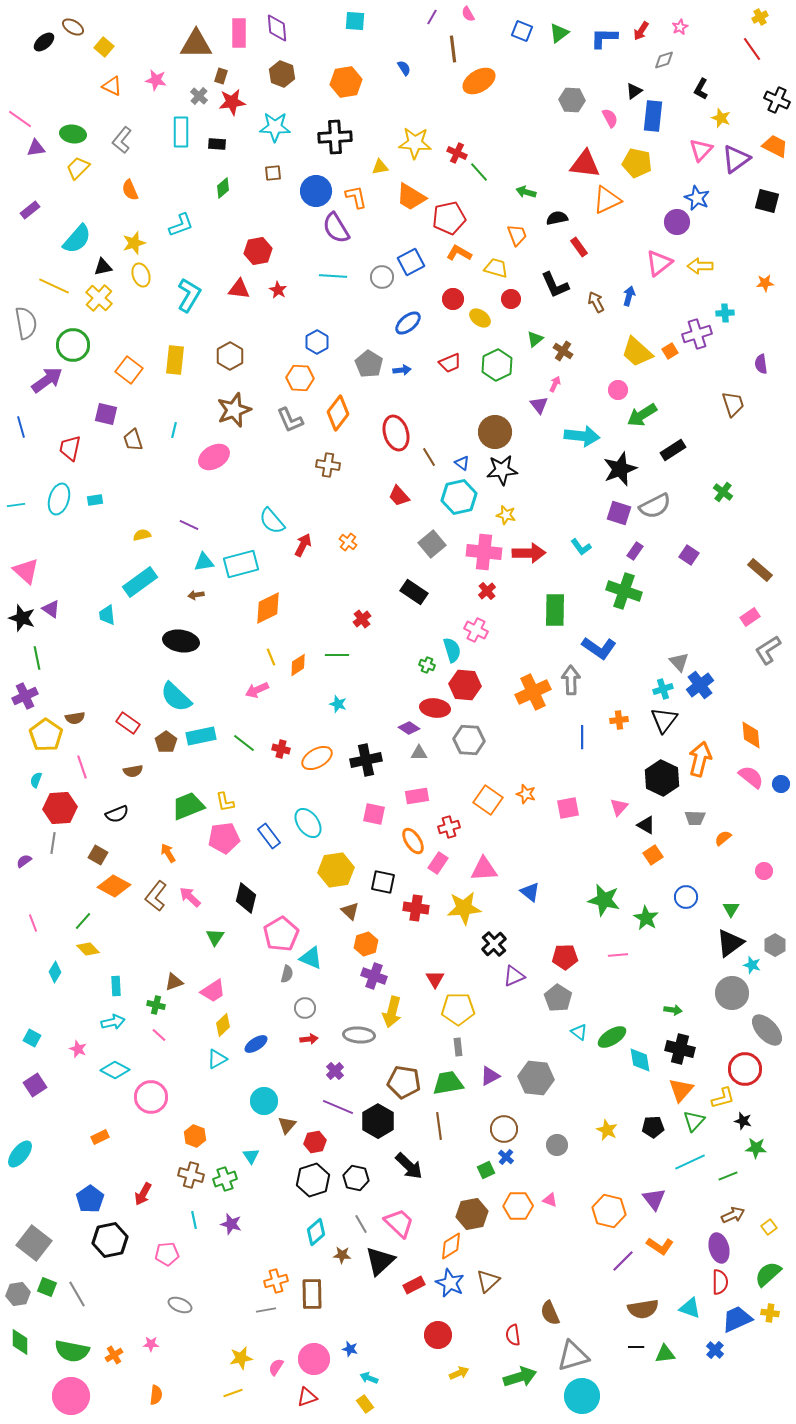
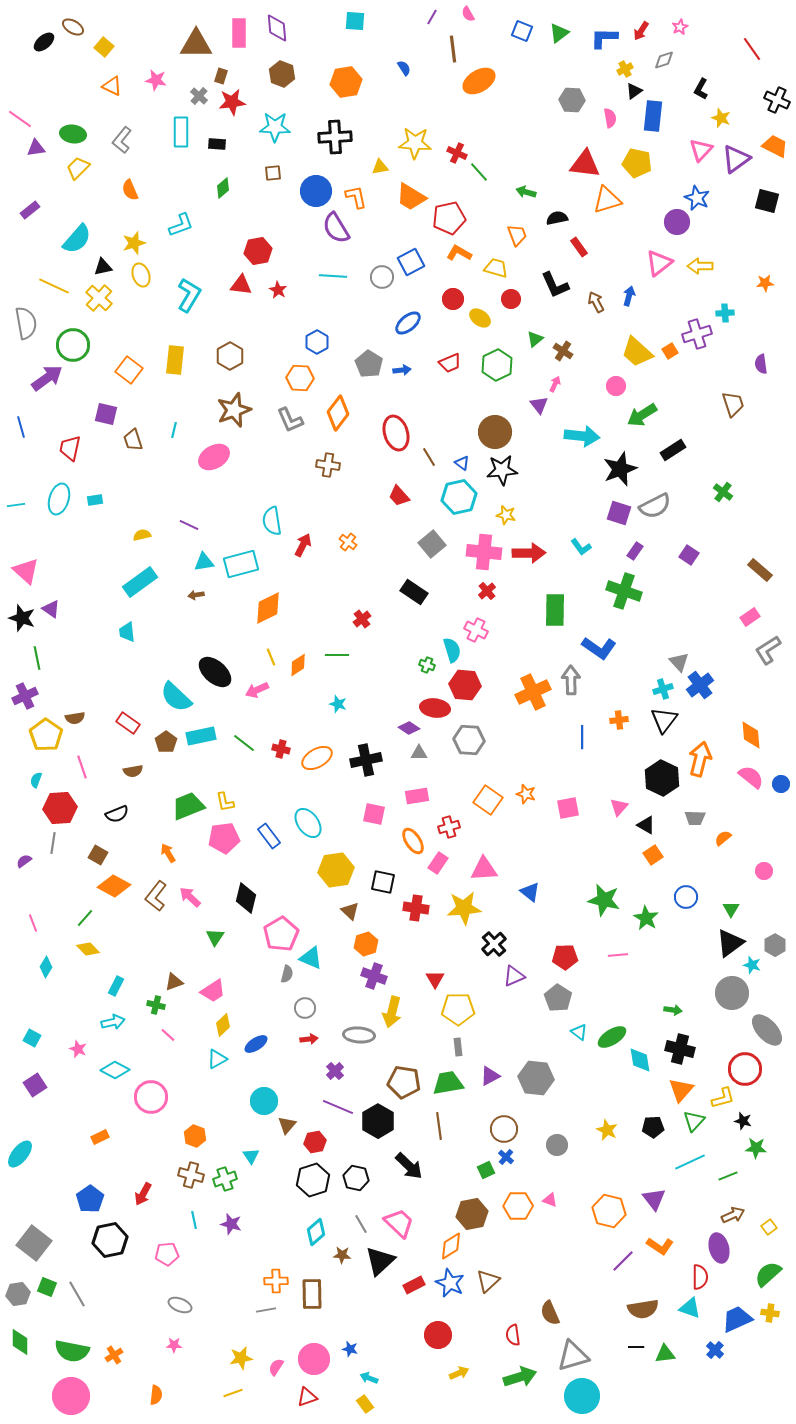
yellow cross at (760, 17): moved 135 px left, 52 px down
pink semicircle at (610, 118): rotated 18 degrees clockwise
orange triangle at (607, 200): rotated 8 degrees clockwise
red triangle at (239, 289): moved 2 px right, 4 px up
purple arrow at (47, 380): moved 2 px up
pink circle at (618, 390): moved 2 px left, 4 px up
cyan semicircle at (272, 521): rotated 32 degrees clockwise
cyan trapezoid at (107, 615): moved 20 px right, 17 px down
black ellipse at (181, 641): moved 34 px right, 31 px down; rotated 32 degrees clockwise
green line at (83, 921): moved 2 px right, 3 px up
cyan diamond at (55, 972): moved 9 px left, 5 px up
cyan rectangle at (116, 986): rotated 30 degrees clockwise
pink line at (159, 1035): moved 9 px right
orange cross at (276, 1281): rotated 15 degrees clockwise
red semicircle at (720, 1282): moved 20 px left, 5 px up
pink star at (151, 1344): moved 23 px right, 1 px down
